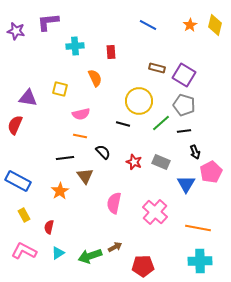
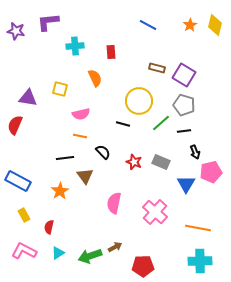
pink pentagon at (211, 172): rotated 15 degrees clockwise
